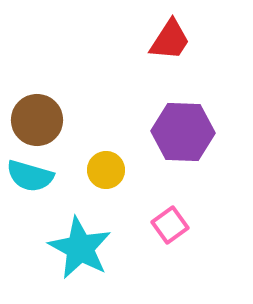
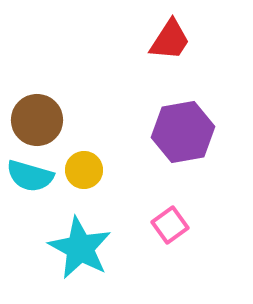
purple hexagon: rotated 12 degrees counterclockwise
yellow circle: moved 22 px left
